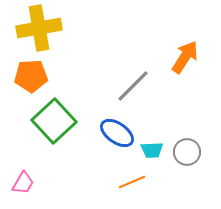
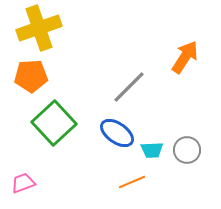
yellow cross: rotated 9 degrees counterclockwise
gray line: moved 4 px left, 1 px down
green square: moved 2 px down
gray circle: moved 2 px up
pink trapezoid: rotated 140 degrees counterclockwise
